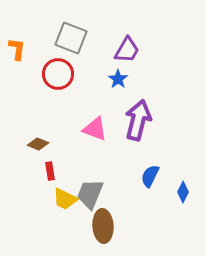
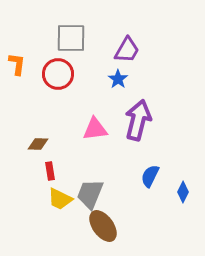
gray square: rotated 20 degrees counterclockwise
orange L-shape: moved 15 px down
pink triangle: rotated 28 degrees counterclockwise
brown diamond: rotated 20 degrees counterclockwise
yellow trapezoid: moved 5 px left
brown ellipse: rotated 32 degrees counterclockwise
